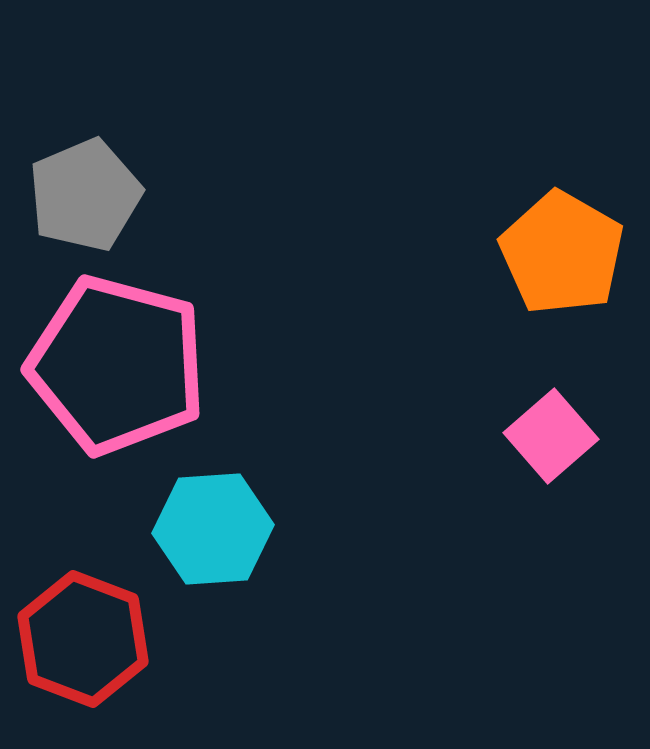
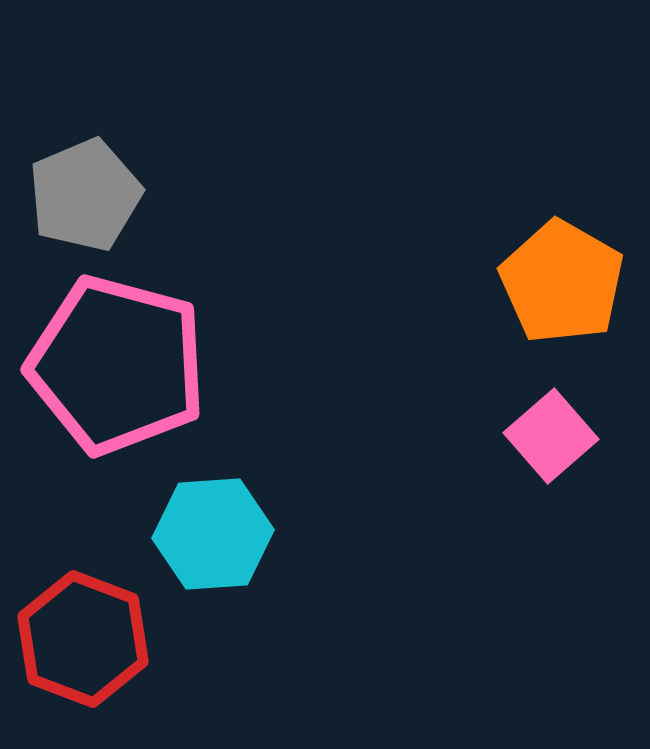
orange pentagon: moved 29 px down
cyan hexagon: moved 5 px down
